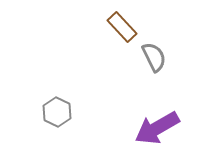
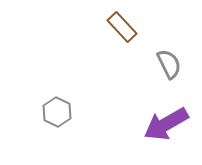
gray semicircle: moved 15 px right, 7 px down
purple arrow: moved 9 px right, 4 px up
